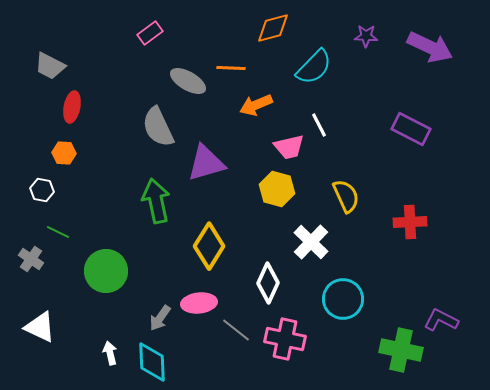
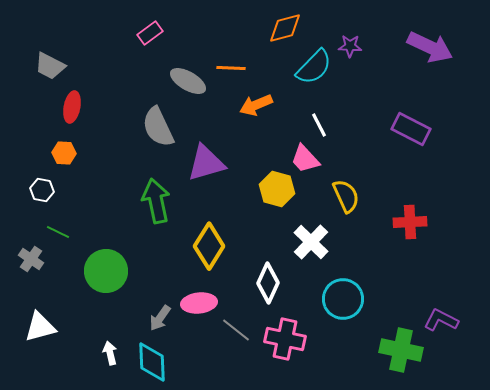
orange diamond: moved 12 px right
purple star: moved 16 px left, 10 px down
pink trapezoid: moved 16 px right, 12 px down; rotated 60 degrees clockwise
white triangle: rotated 40 degrees counterclockwise
